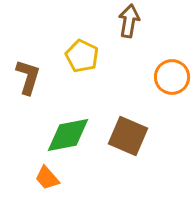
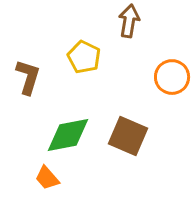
yellow pentagon: moved 2 px right, 1 px down
